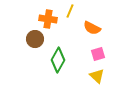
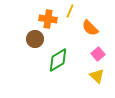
orange semicircle: moved 2 px left; rotated 18 degrees clockwise
pink square: rotated 24 degrees counterclockwise
green diamond: rotated 30 degrees clockwise
